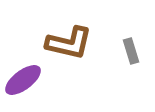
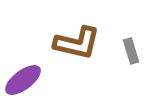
brown L-shape: moved 8 px right
